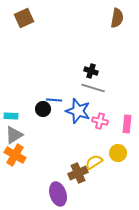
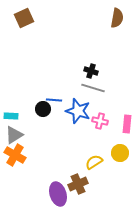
yellow circle: moved 2 px right
brown cross: moved 11 px down
